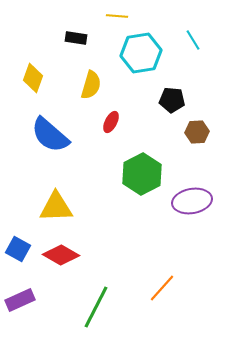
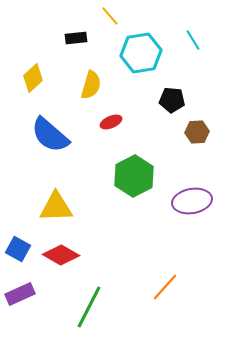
yellow line: moved 7 px left; rotated 45 degrees clockwise
black rectangle: rotated 15 degrees counterclockwise
yellow diamond: rotated 28 degrees clockwise
red ellipse: rotated 40 degrees clockwise
green hexagon: moved 8 px left, 2 px down
orange line: moved 3 px right, 1 px up
purple rectangle: moved 6 px up
green line: moved 7 px left
